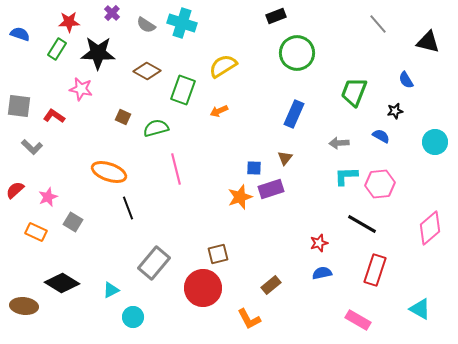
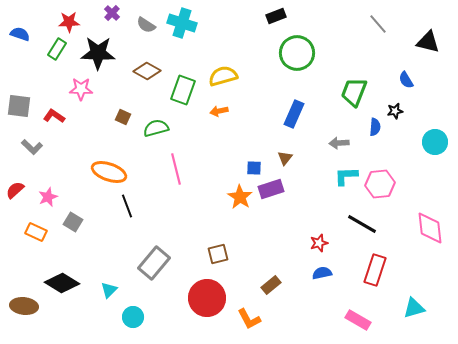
yellow semicircle at (223, 66): moved 10 px down; rotated 16 degrees clockwise
pink star at (81, 89): rotated 10 degrees counterclockwise
orange arrow at (219, 111): rotated 12 degrees clockwise
blue semicircle at (381, 136): moved 6 px left, 9 px up; rotated 66 degrees clockwise
orange star at (240, 197): rotated 20 degrees counterclockwise
black line at (128, 208): moved 1 px left, 2 px up
pink diamond at (430, 228): rotated 56 degrees counterclockwise
red circle at (203, 288): moved 4 px right, 10 px down
cyan triangle at (111, 290): moved 2 px left; rotated 18 degrees counterclockwise
cyan triangle at (420, 309): moved 6 px left, 1 px up; rotated 45 degrees counterclockwise
